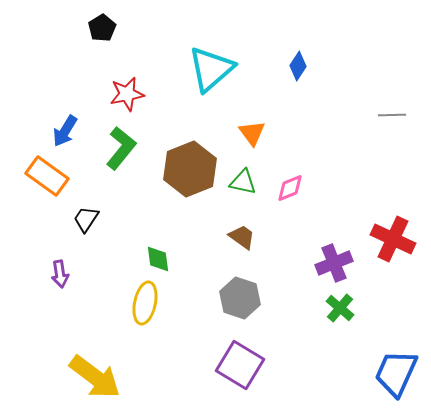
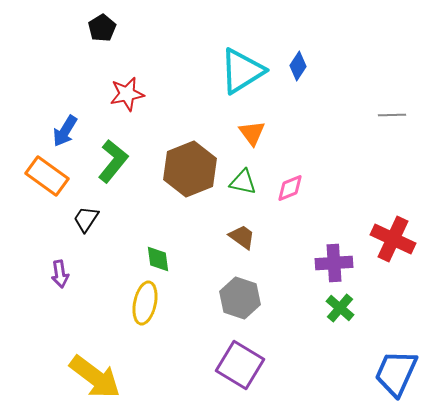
cyan triangle: moved 31 px right, 2 px down; rotated 9 degrees clockwise
green L-shape: moved 8 px left, 13 px down
purple cross: rotated 18 degrees clockwise
